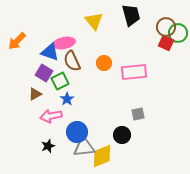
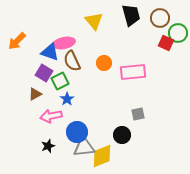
brown circle: moved 6 px left, 9 px up
pink rectangle: moved 1 px left
